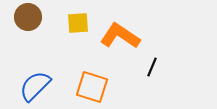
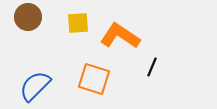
orange square: moved 2 px right, 8 px up
